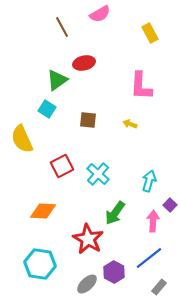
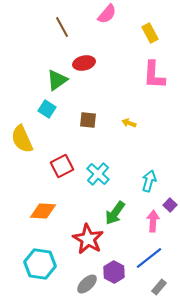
pink semicircle: moved 7 px right; rotated 20 degrees counterclockwise
pink L-shape: moved 13 px right, 11 px up
yellow arrow: moved 1 px left, 1 px up
